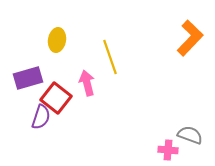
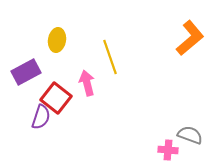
orange L-shape: rotated 6 degrees clockwise
purple rectangle: moved 2 px left, 6 px up; rotated 12 degrees counterclockwise
